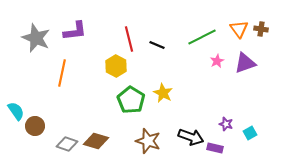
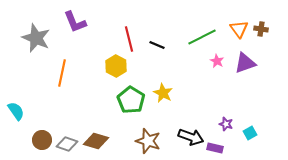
purple L-shape: moved 9 px up; rotated 75 degrees clockwise
pink star: rotated 16 degrees counterclockwise
brown circle: moved 7 px right, 14 px down
